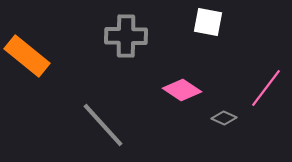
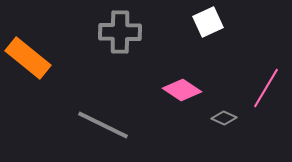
white square: rotated 36 degrees counterclockwise
gray cross: moved 6 px left, 4 px up
orange rectangle: moved 1 px right, 2 px down
pink line: rotated 6 degrees counterclockwise
gray line: rotated 22 degrees counterclockwise
